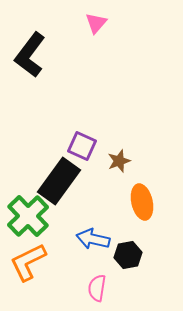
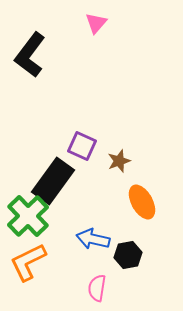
black rectangle: moved 6 px left
orange ellipse: rotated 16 degrees counterclockwise
